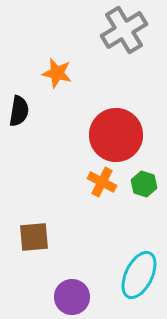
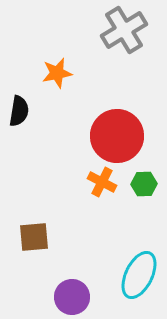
orange star: rotated 24 degrees counterclockwise
red circle: moved 1 px right, 1 px down
green hexagon: rotated 20 degrees counterclockwise
